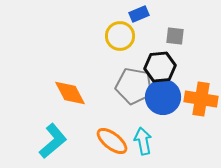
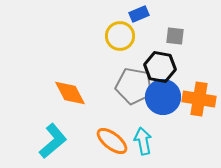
black hexagon: rotated 16 degrees clockwise
orange cross: moved 2 px left
